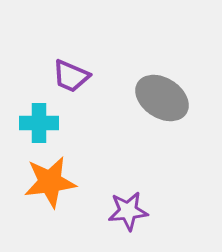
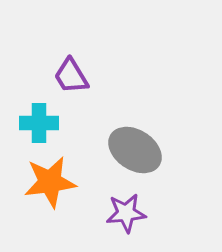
purple trapezoid: rotated 36 degrees clockwise
gray ellipse: moved 27 px left, 52 px down
purple star: moved 2 px left, 2 px down
